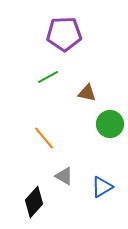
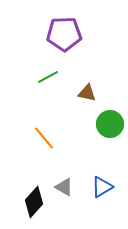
gray triangle: moved 11 px down
